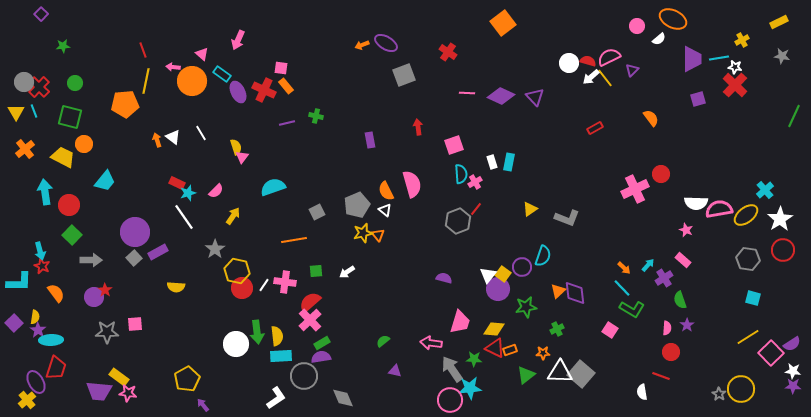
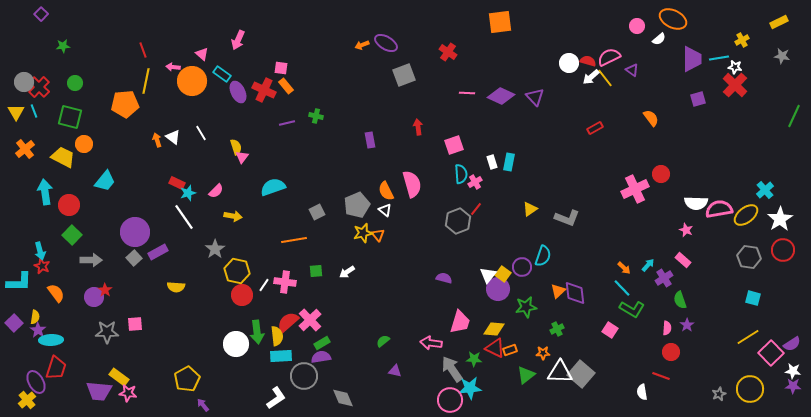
orange square at (503, 23): moved 3 px left, 1 px up; rotated 30 degrees clockwise
purple triangle at (632, 70): rotated 40 degrees counterclockwise
yellow arrow at (233, 216): rotated 66 degrees clockwise
gray hexagon at (748, 259): moved 1 px right, 2 px up
red circle at (242, 288): moved 7 px down
red semicircle at (310, 302): moved 22 px left, 20 px down
yellow circle at (741, 389): moved 9 px right
gray star at (719, 394): rotated 16 degrees clockwise
